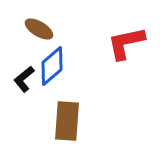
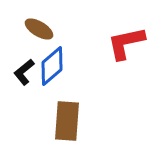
black L-shape: moved 7 px up
